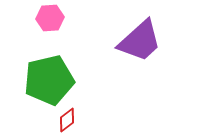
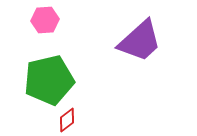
pink hexagon: moved 5 px left, 2 px down
